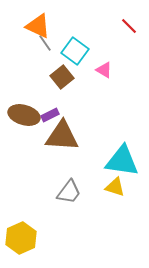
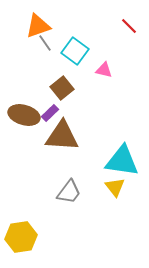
orange triangle: rotated 44 degrees counterclockwise
pink triangle: rotated 18 degrees counterclockwise
brown square: moved 11 px down
purple rectangle: moved 2 px up; rotated 18 degrees counterclockwise
yellow triangle: rotated 35 degrees clockwise
yellow hexagon: moved 1 px up; rotated 16 degrees clockwise
